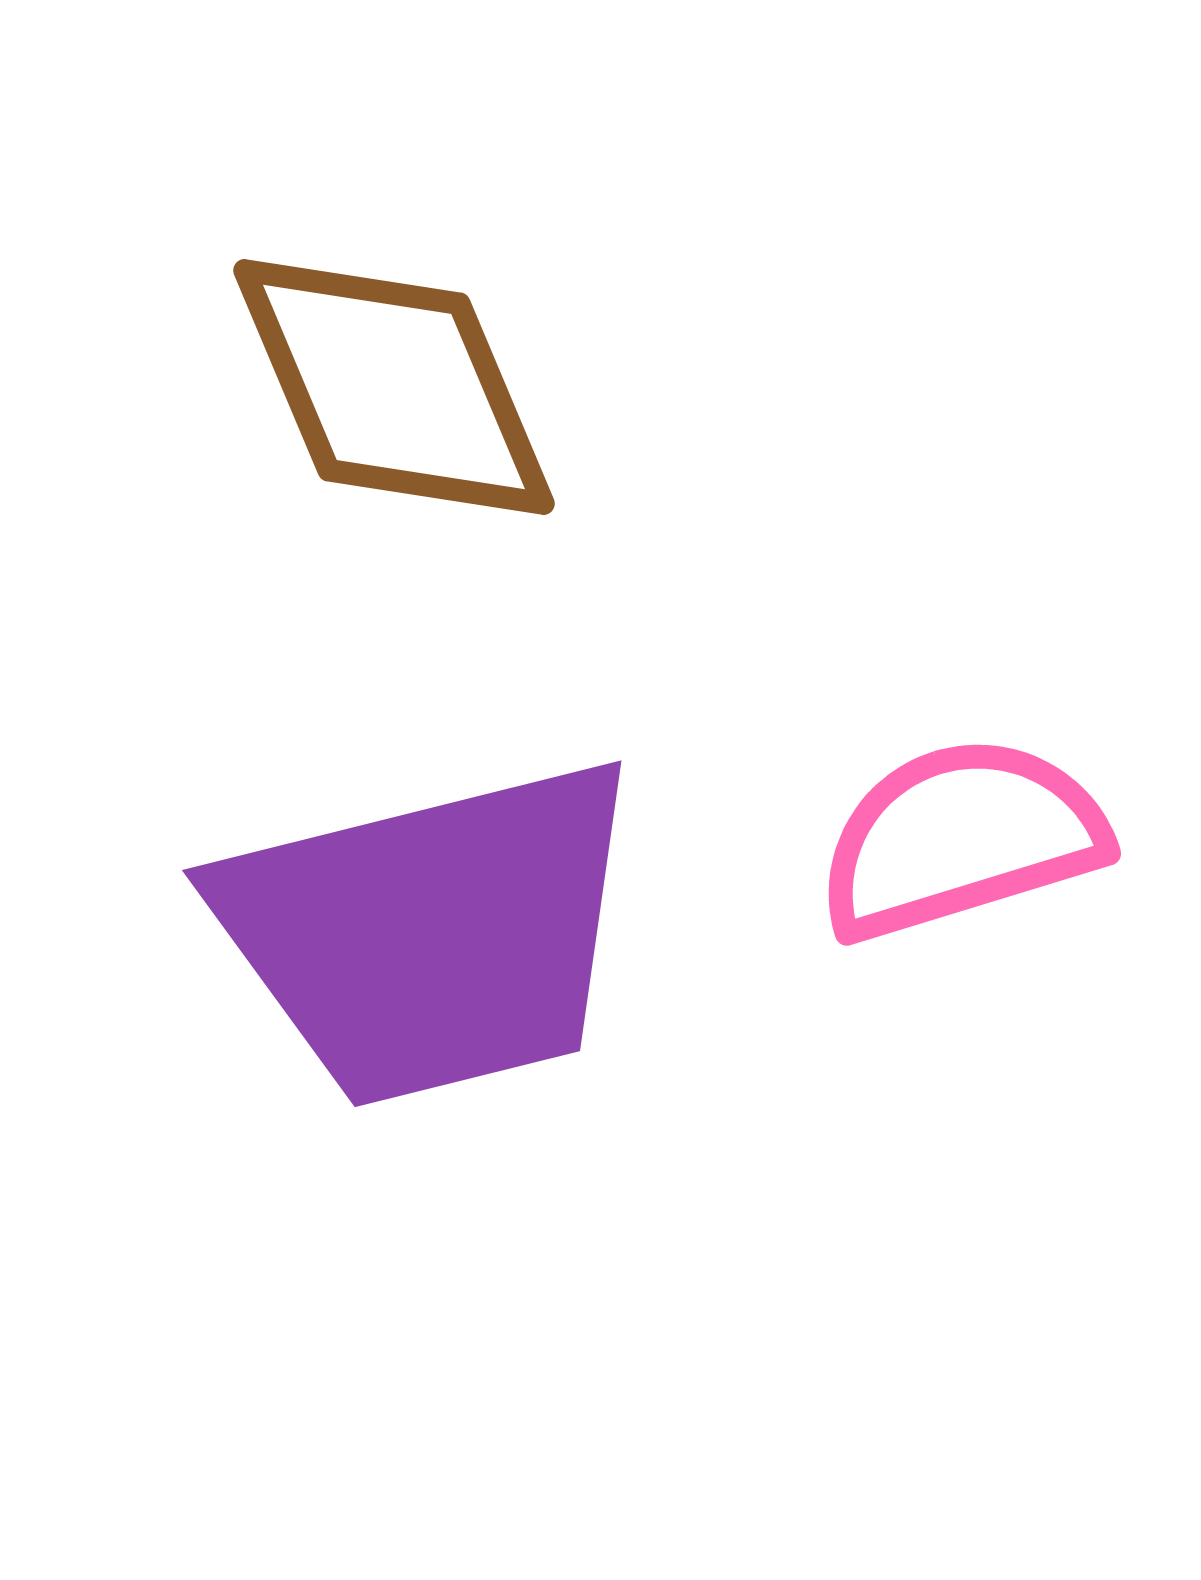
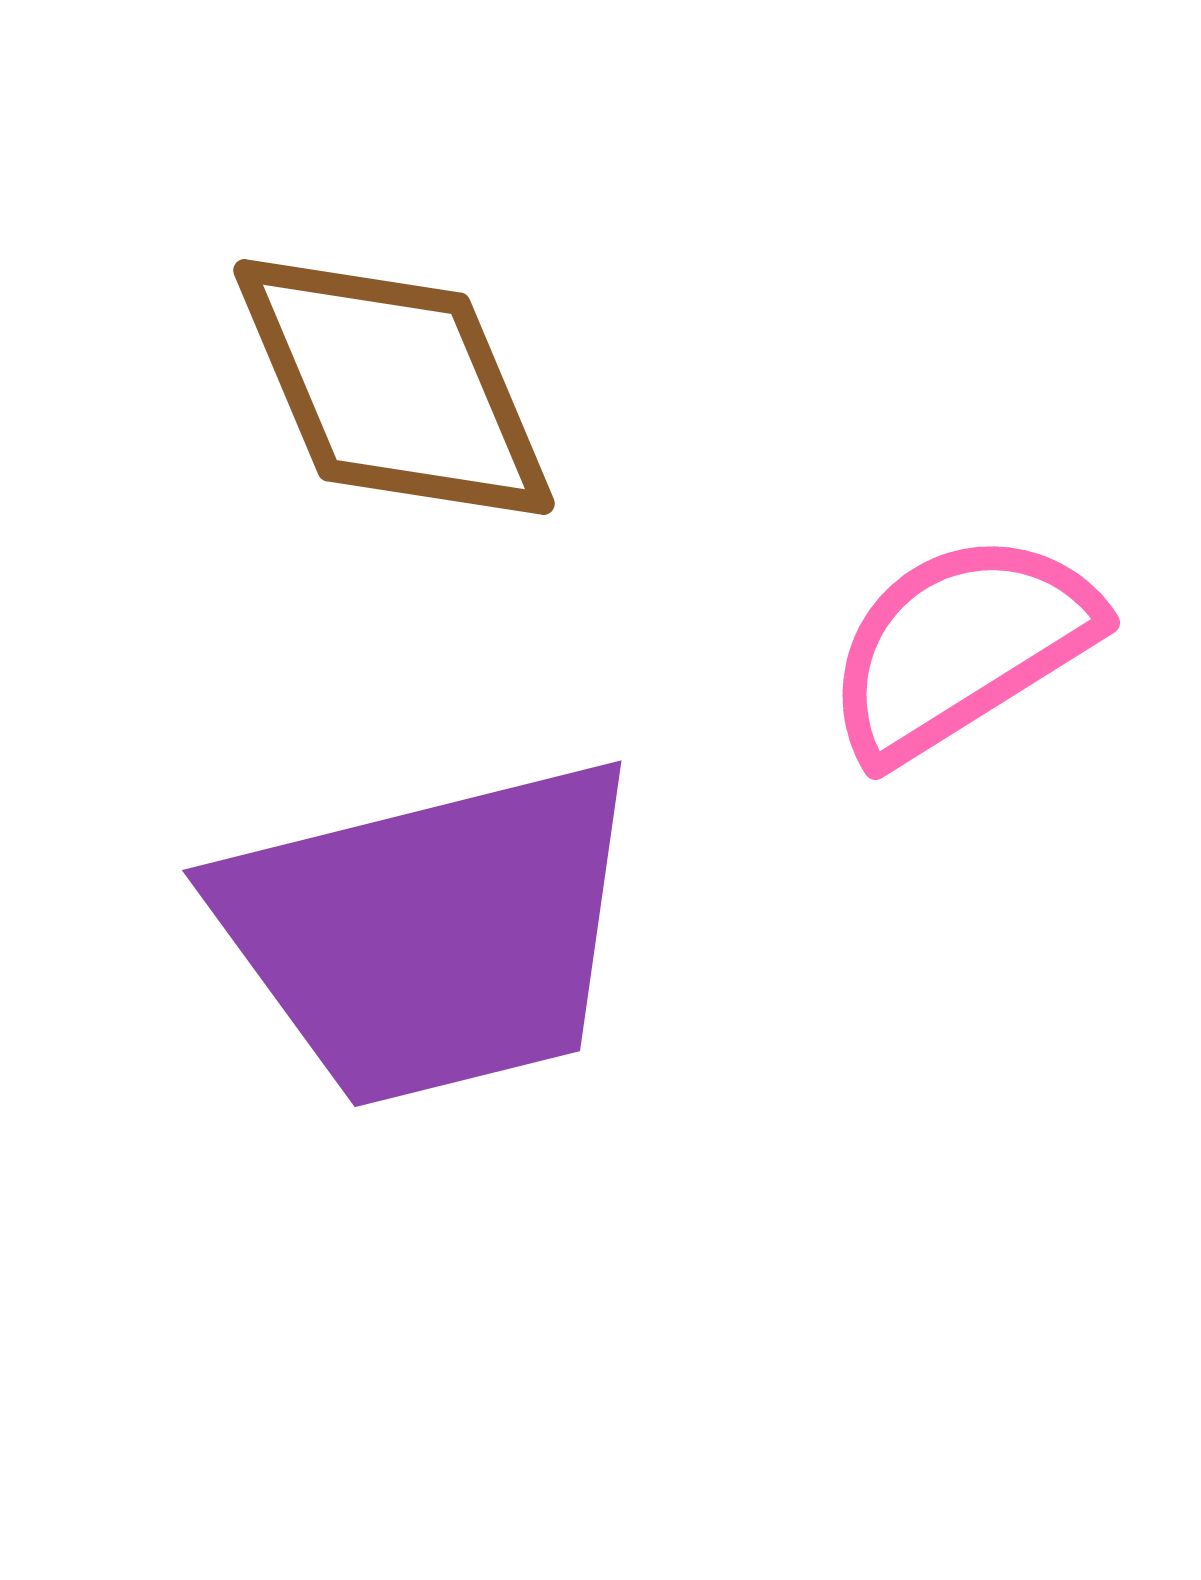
pink semicircle: moved 192 px up; rotated 15 degrees counterclockwise
